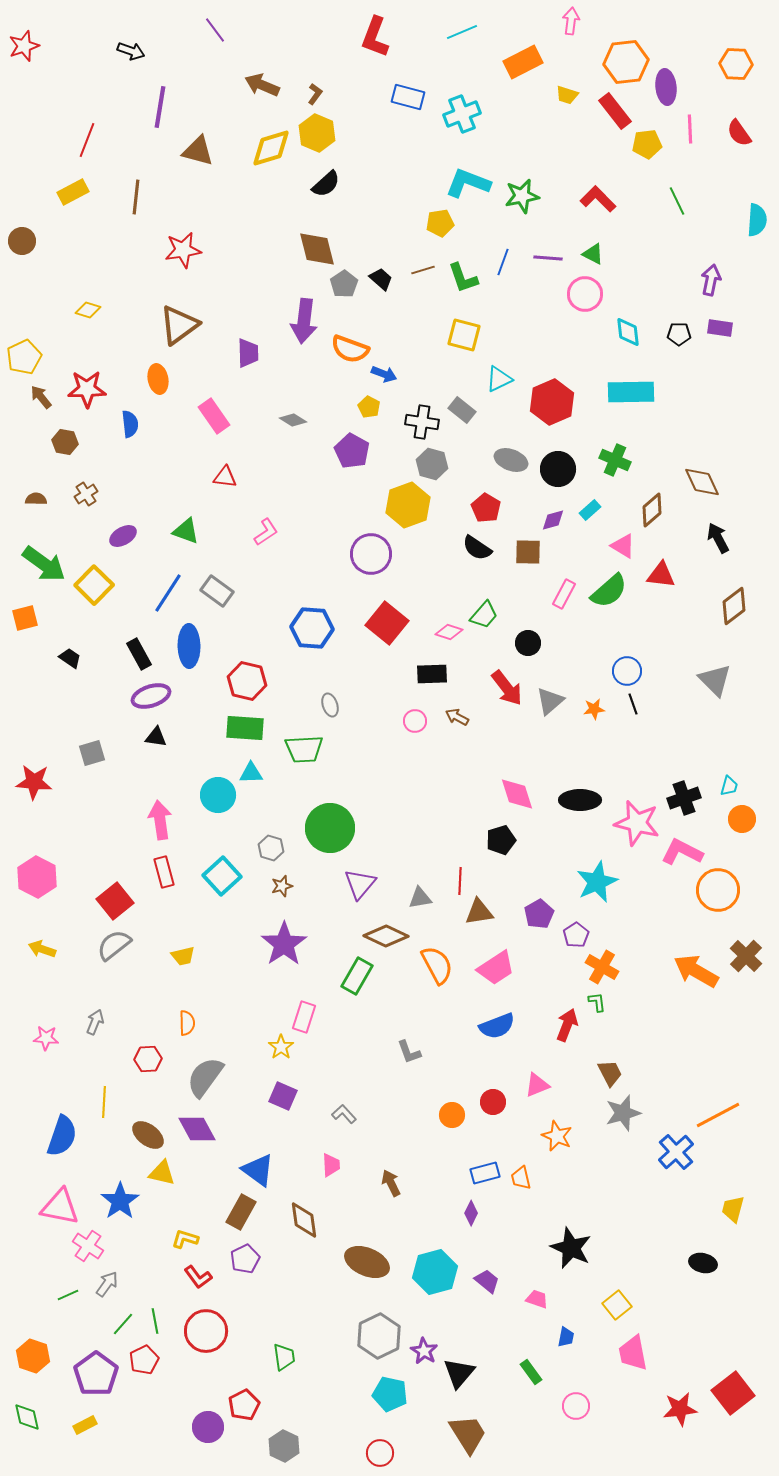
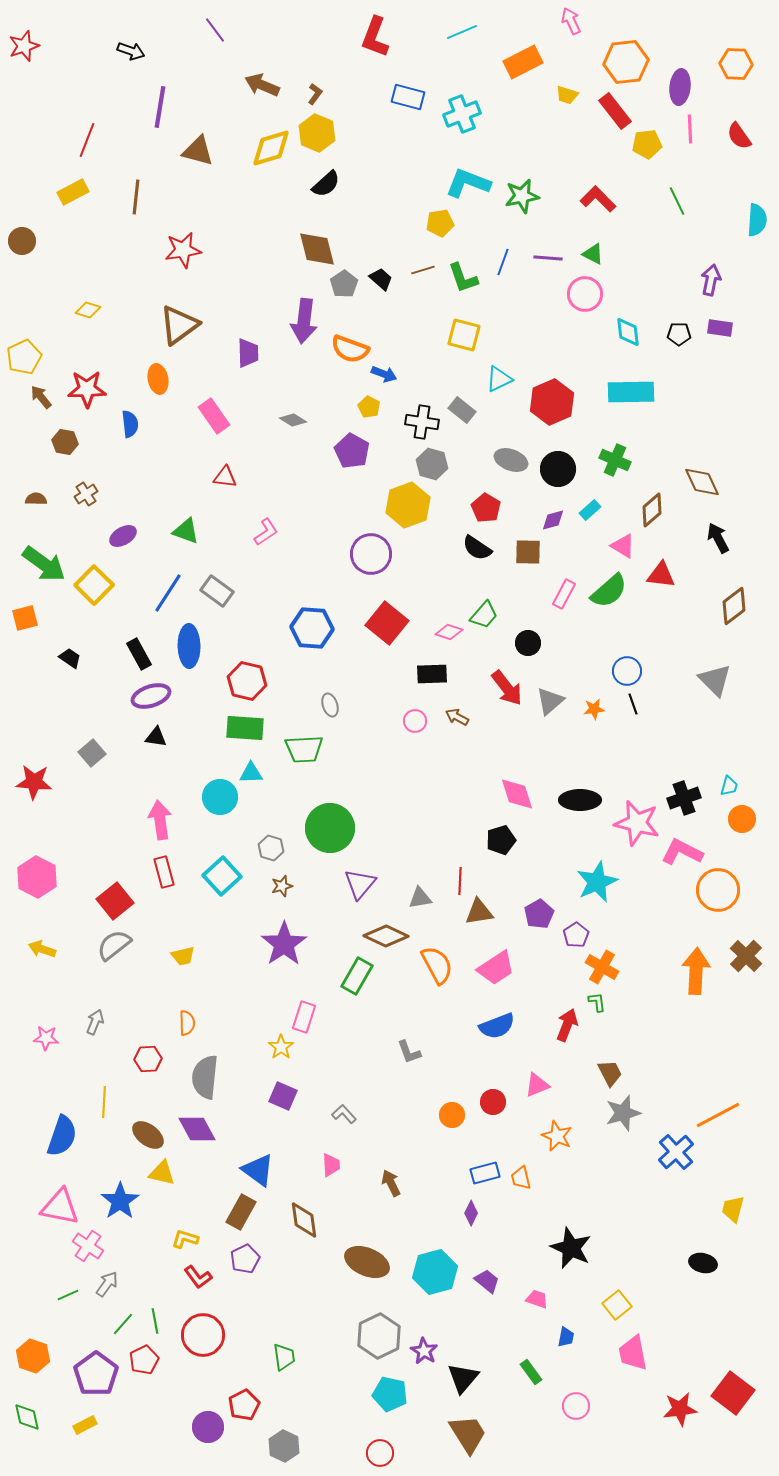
pink arrow at (571, 21): rotated 32 degrees counterclockwise
purple ellipse at (666, 87): moved 14 px right; rotated 12 degrees clockwise
red semicircle at (739, 133): moved 3 px down
gray square at (92, 753): rotated 24 degrees counterclockwise
cyan circle at (218, 795): moved 2 px right, 2 px down
orange arrow at (696, 971): rotated 63 degrees clockwise
gray semicircle at (205, 1077): rotated 30 degrees counterclockwise
red circle at (206, 1331): moved 3 px left, 4 px down
black triangle at (459, 1373): moved 4 px right, 5 px down
red square at (733, 1393): rotated 15 degrees counterclockwise
